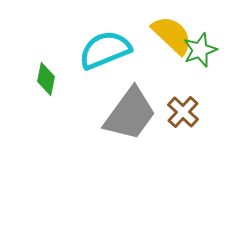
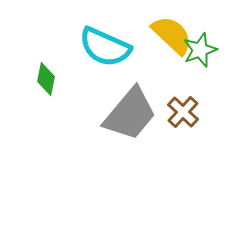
cyan semicircle: moved 3 px up; rotated 134 degrees counterclockwise
gray trapezoid: rotated 4 degrees clockwise
